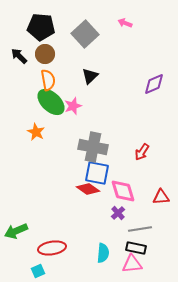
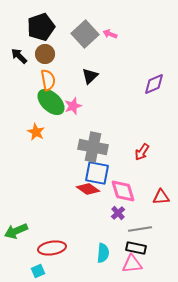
pink arrow: moved 15 px left, 11 px down
black pentagon: rotated 24 degrees counterclockwise
